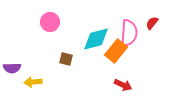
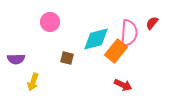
brown square: moved 1 px right, 1 px up
purple semicircle: moved 4 px right, 9 px up
yellow arrow: rotated 66 degrees counterclockwise
